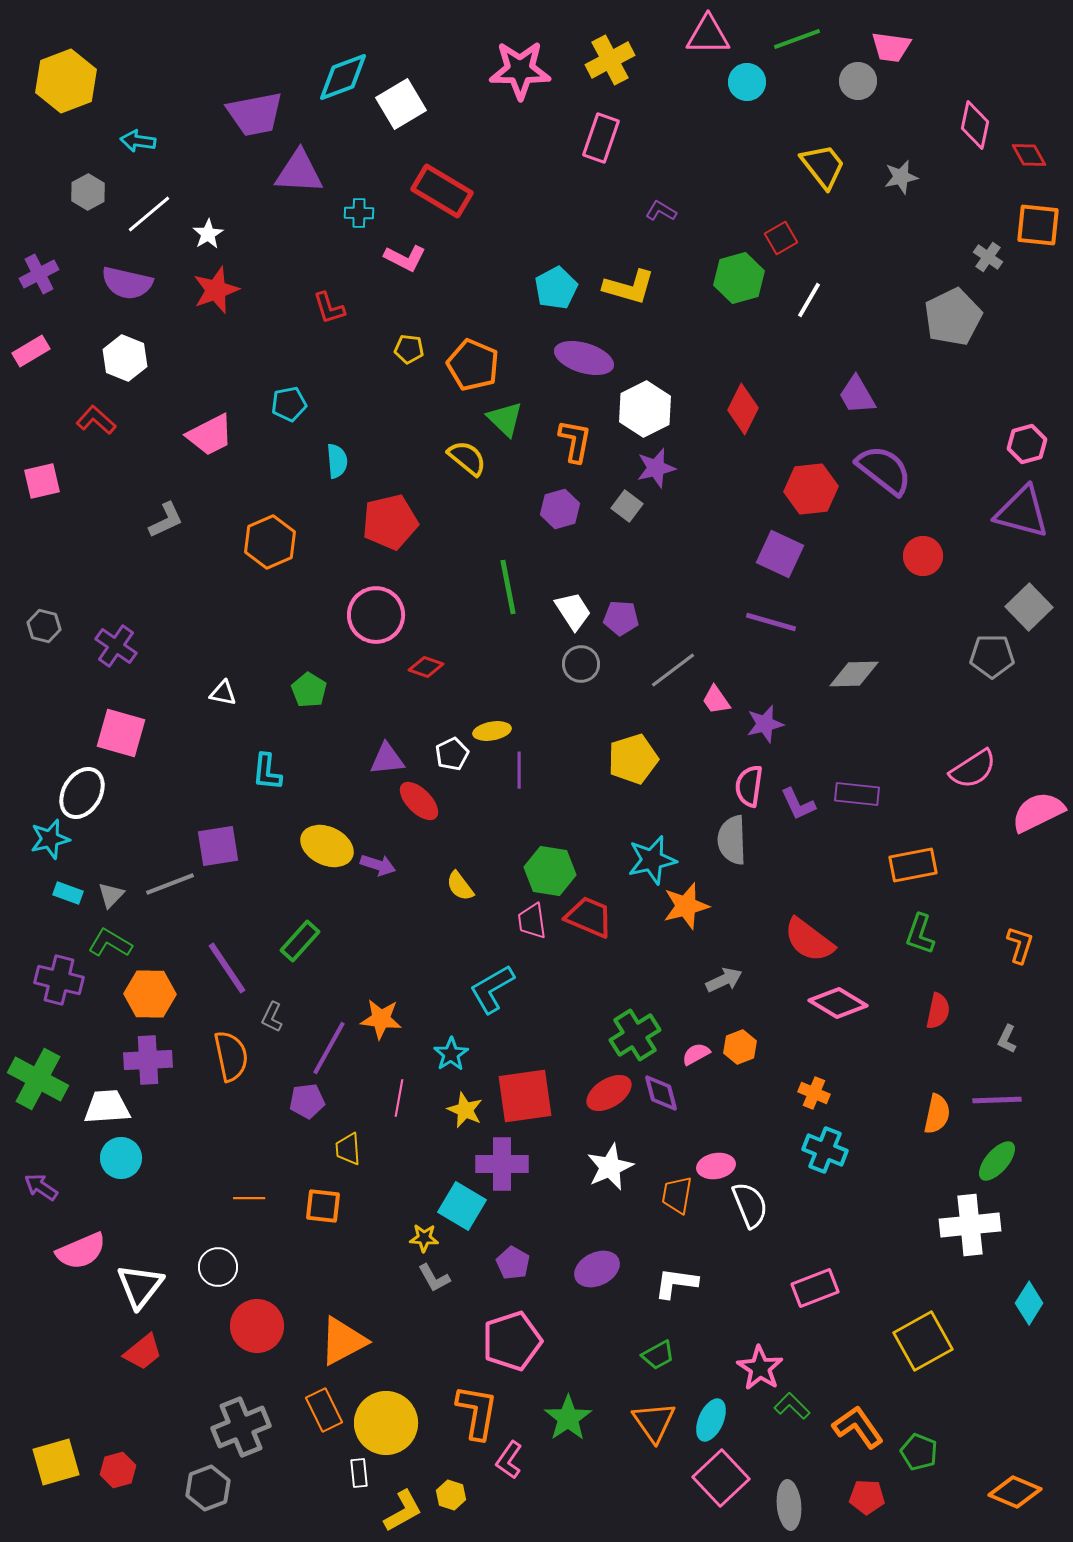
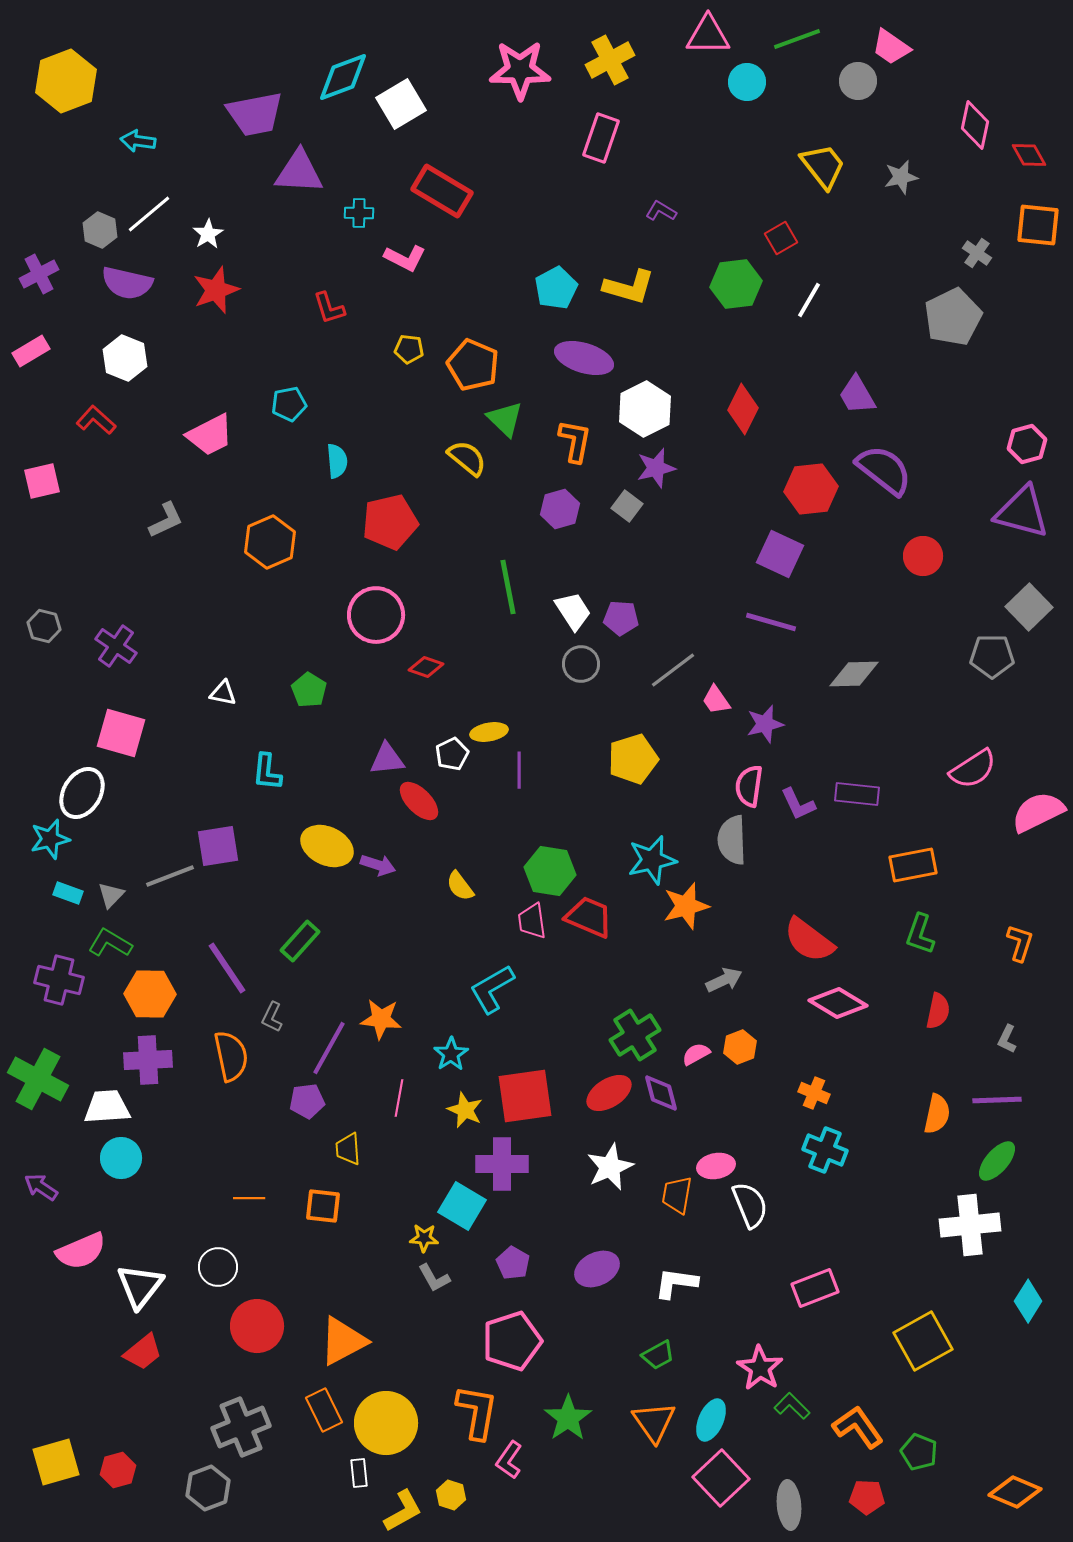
pink trapezoid at (891, 47): rotated 27 degrees clockwise
gray hexagon at (88, 192): moved 12 px right, 38 px down; rotated 8 degrees counterclockwise
gray cross at (988, 257): moved 11 px left, 4 px up
green hexagon at (739, 278): moved 3 px left, 6 px down; rotated 9 degrees clockwise
yellow ellipse at (492, 731): moved 3 px left, 1 px down
gray line at (170, 884): moved 8 px up
orange L-shape at (1020, 945): moved 2 px up
cyan diamond at (1029, 1303): moved 1 px left, 2 px up
